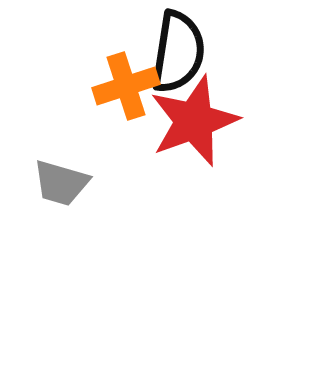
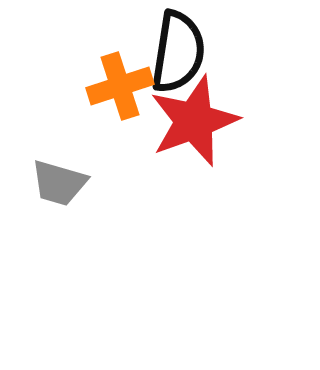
orange cross: moved 6 px left
gray trapezoid: moved 2 px left
